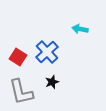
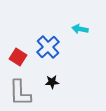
blue cross: moved 1 px right, 5 px up
black star: rotated 16 degrees clockwise
gray L-shape: moved 1 px left, 1 px down; rotated 12 degrees clockwise
